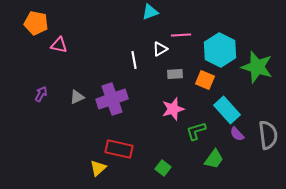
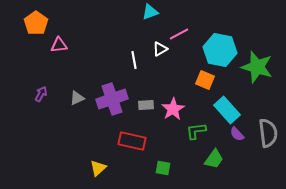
orange pentagon: rotated 25 degrees clockwise
pink line: moved 2 px left, 1 px up; rotated 24 degrees counterclockwise
pink triangle: rotated 18 degrees counterclockwise
cyan hexagon: rotated 16 degrees counterclockwise
gray rectangle: moved 29 px left, 31 px down
gray triangle: moved 1 px down
pink star: rotated 15 degrees counterclockwise
green L-shape: rotated 10 degrees clockwise
gray semicircle: moved 2 px up
red rectangle: moved 13 px right, 8 px up
green square: rotated 28 degrees counterclockwise
